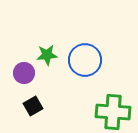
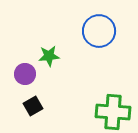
green star: moved 2 px right, 1 px down
blue circle: moved 14 px right, 29 px up
purple circle: moved 1 px right, 1 px down
